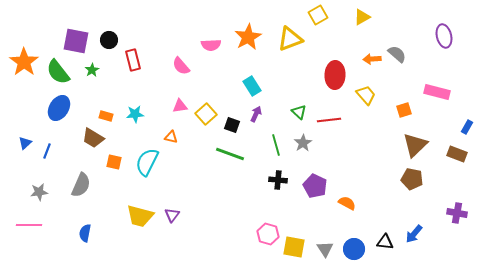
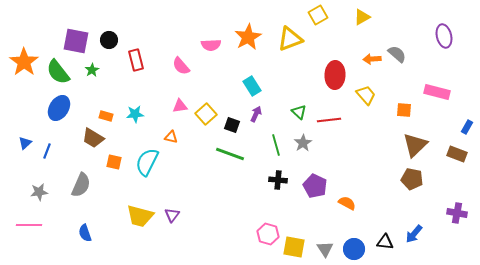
red rectangle at (133, 60): moved 3 px right
orange square at (404, 110): rotated 21 degrees clockwise
blue semicircle at (85, 233): rotated 30 degrees counterclockwise
